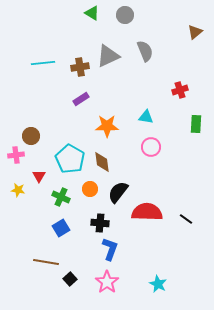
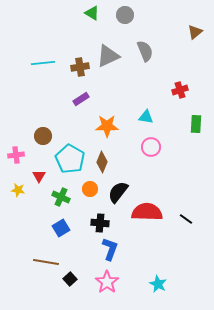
brown circle: moved 12 px right
brown diamond: rotated 30 degrees clockwise
